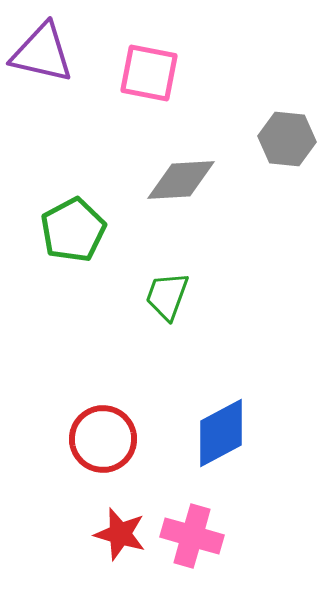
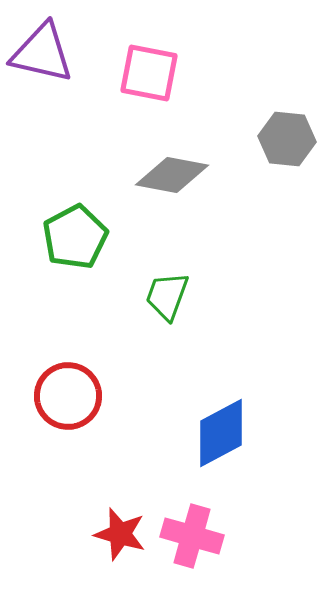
gray diamond: moved 9 px left, 5 px up; rotated 14 degrees clockwise
green pentagon: moved 2 px right, 7 px down
red circle: moved 35 px left, 43 px up
